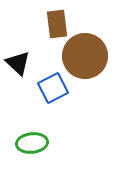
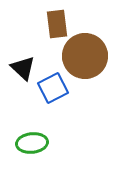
black triangle: moved 5 px right, 5 px down
